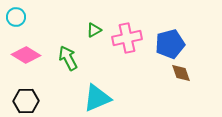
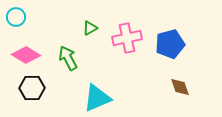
green triangle: moved 4 px left, 2 px up
brown diamond: moved 1 px left, 14 px down
black hexagon: moved 6 px right, 13 px up
